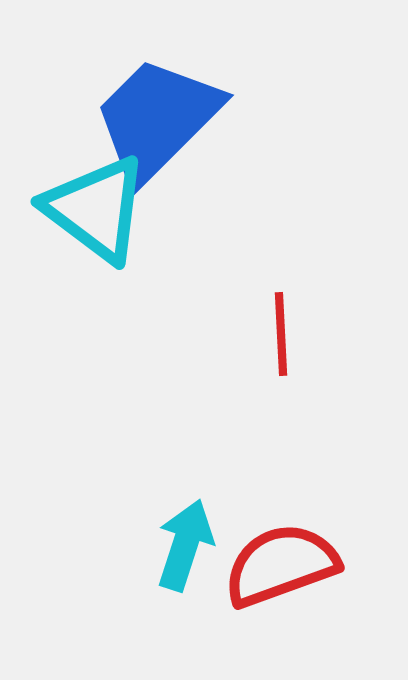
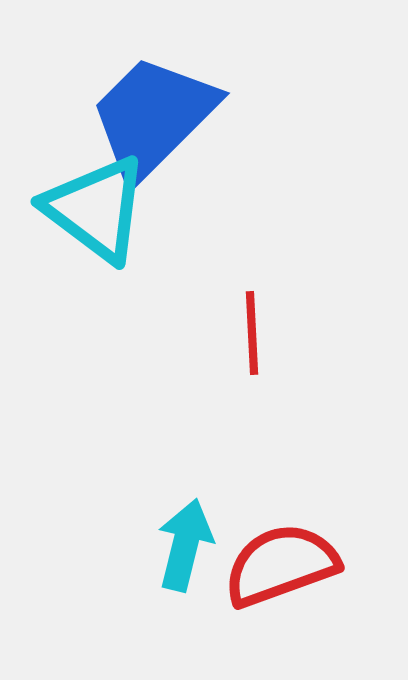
blue trapezoid: moved 4 px left, 2 px up
red line: moved 29 px left, 1 px up
cyan arrow: rotated 4 degrees counterclockwise
